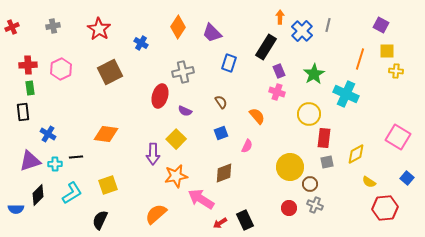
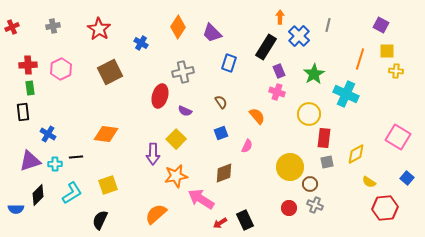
blue cross at (302, 31): moved 3 px left, 5 px down
